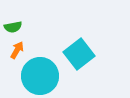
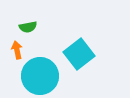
green semicircle: moved 15 px right
orange arrow: rotated 42 degrees counterclockwise
